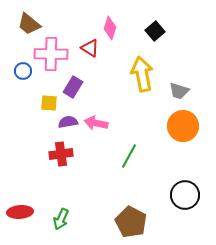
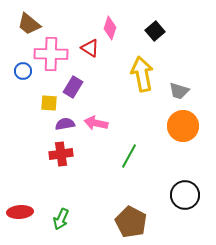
purple semicircle: moved 3 px left, 2 px down
